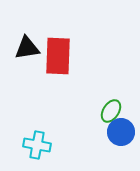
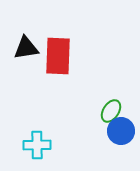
black triangle: moved 1 px left
blue circle: moved 1 px up
cyan cross: rotated 12 degrees counterclockwise
